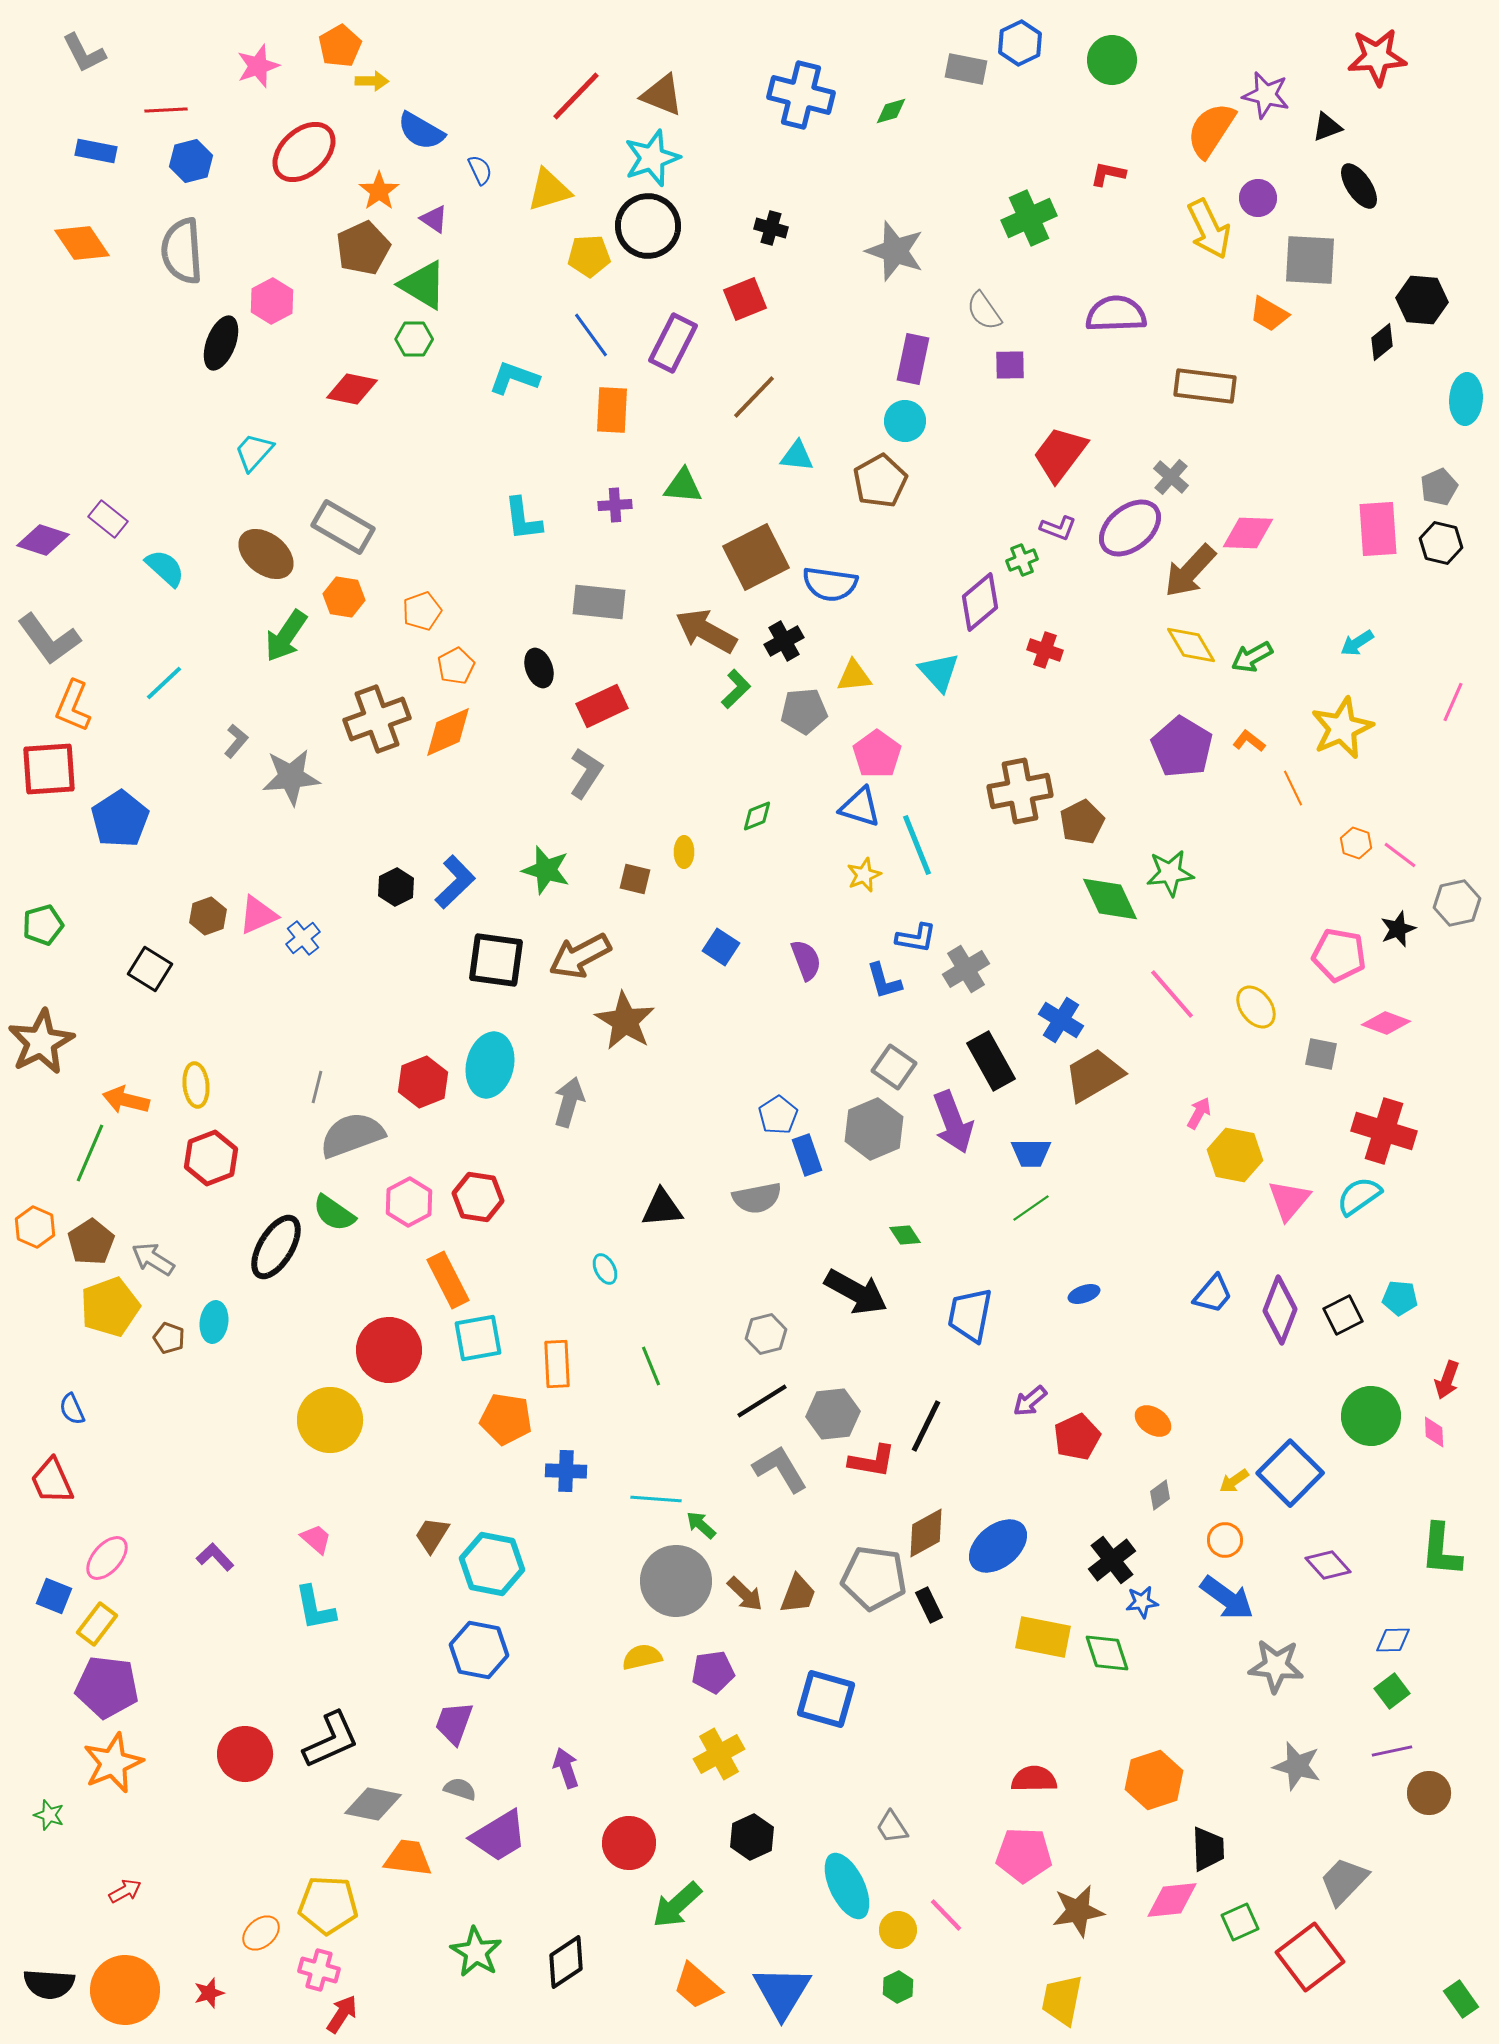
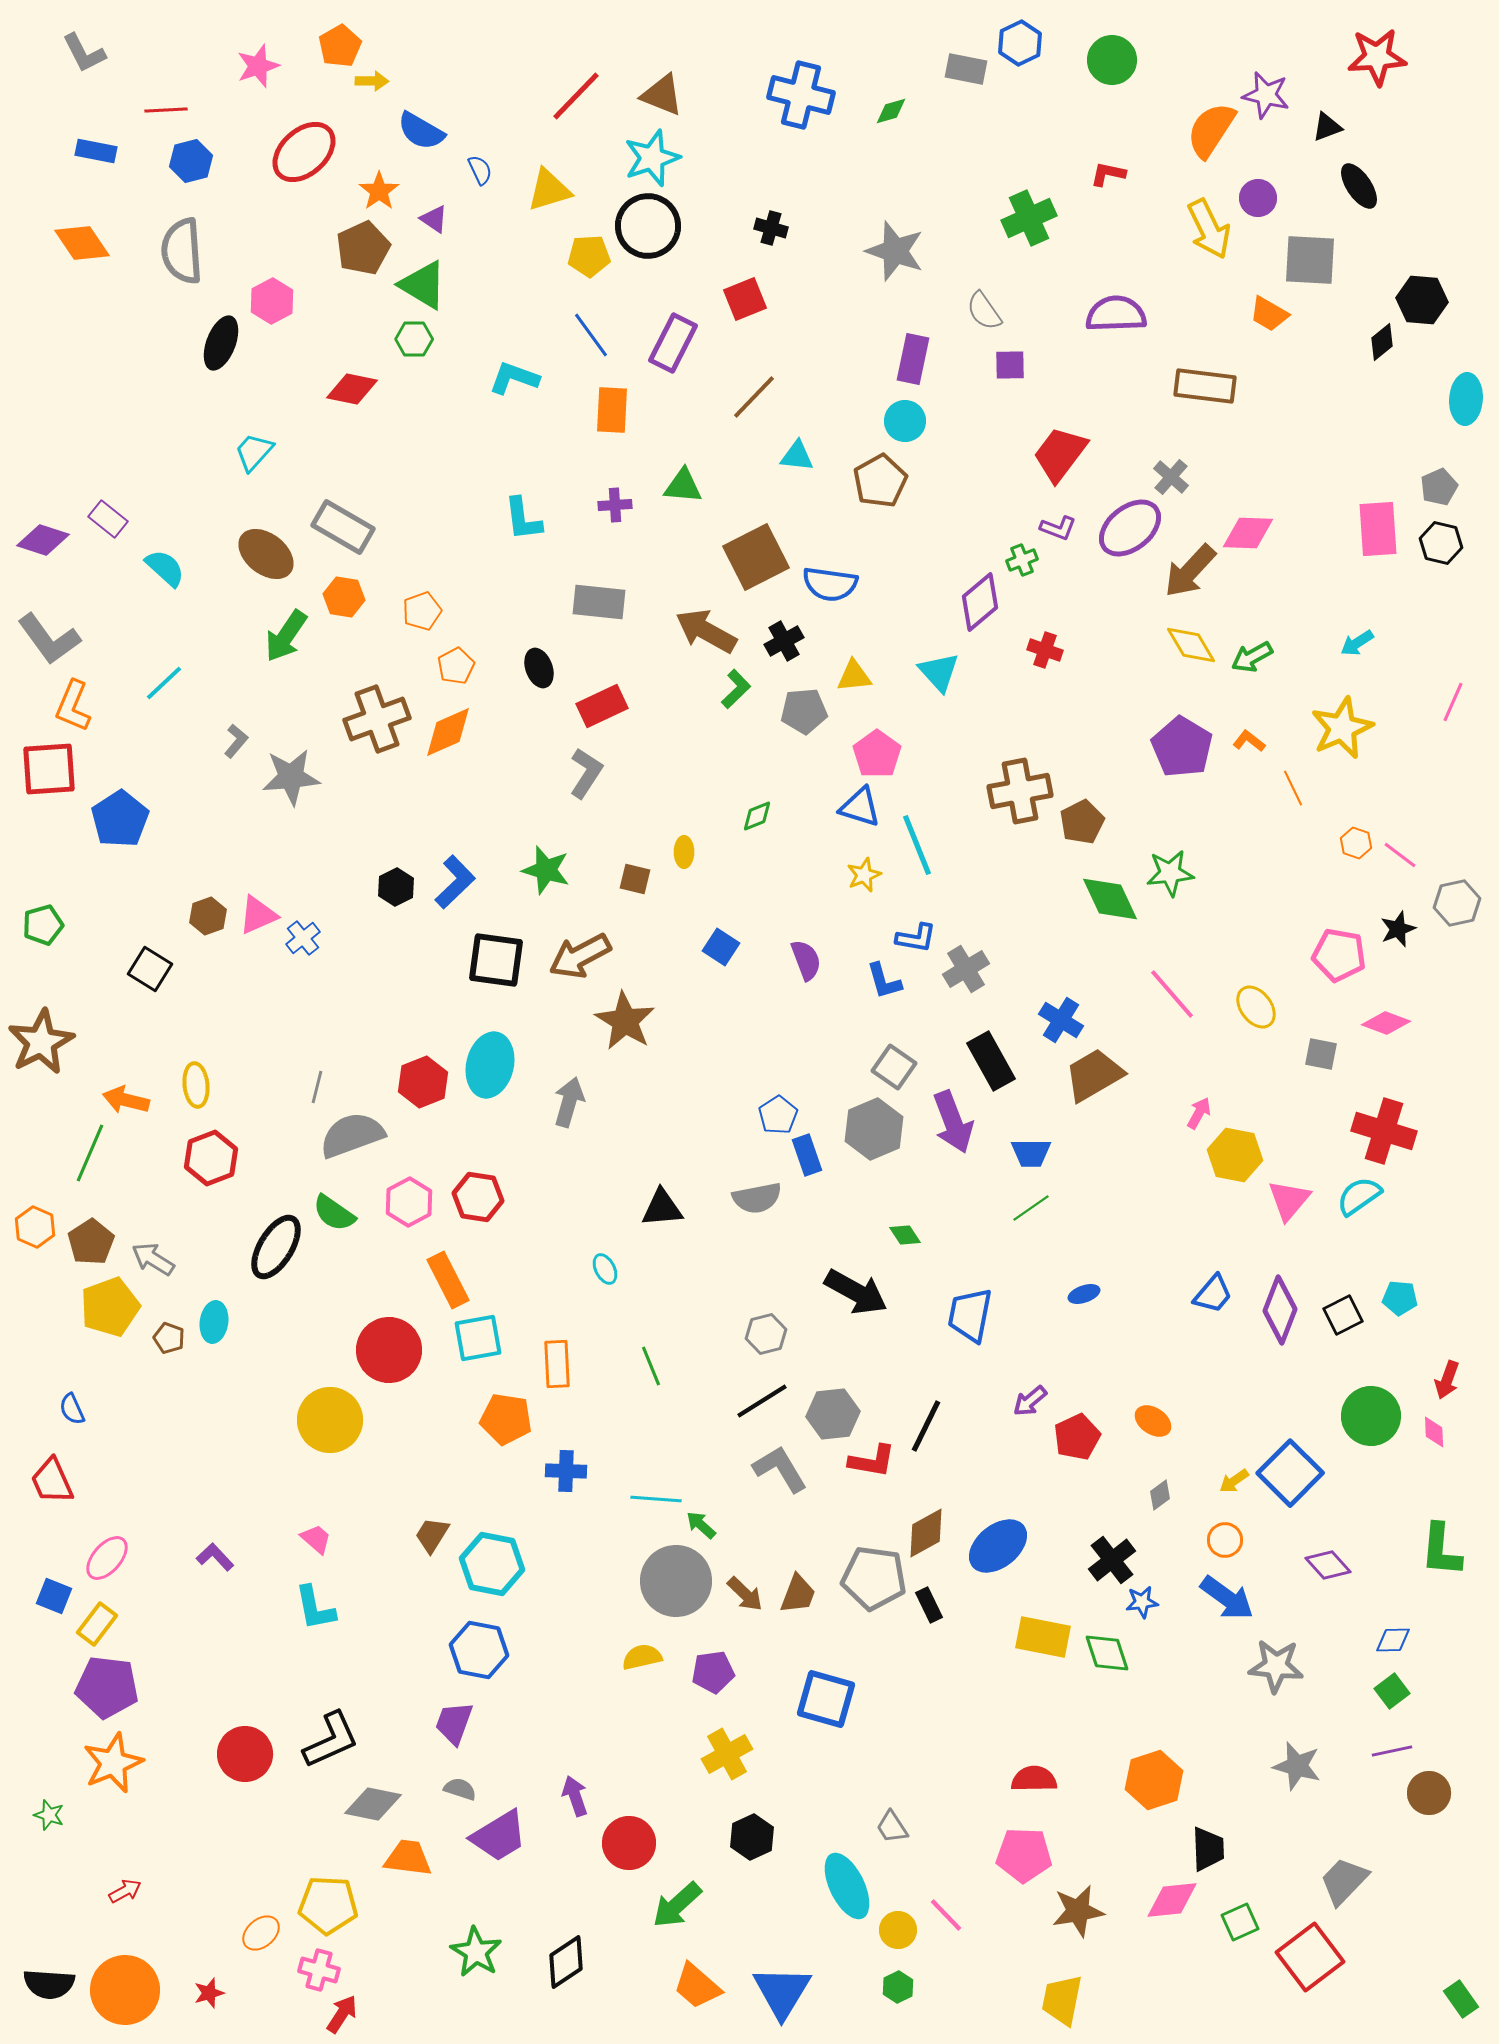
yellow cross at (719, 1754): moved 8 px right
purple arrow at (566, 1768): moved 9 px right, 28 px down
